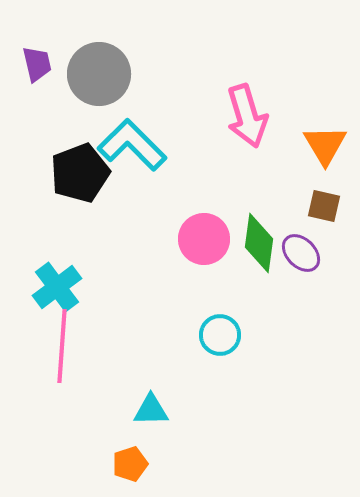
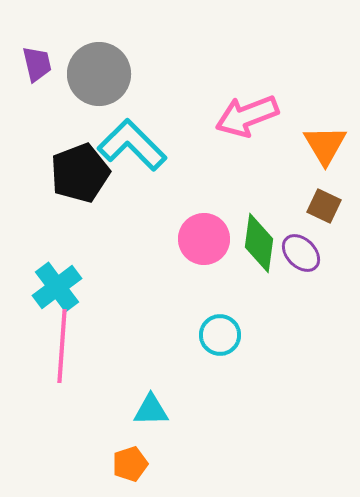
pink arrow: rotated 86 degrees clockwise
brown square: rotated 12 degrees clockwise
